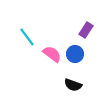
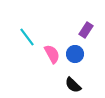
pink semicircle: rotated 24 degrees clockwise
black semicircle: rotated 24 degrees clockwise
